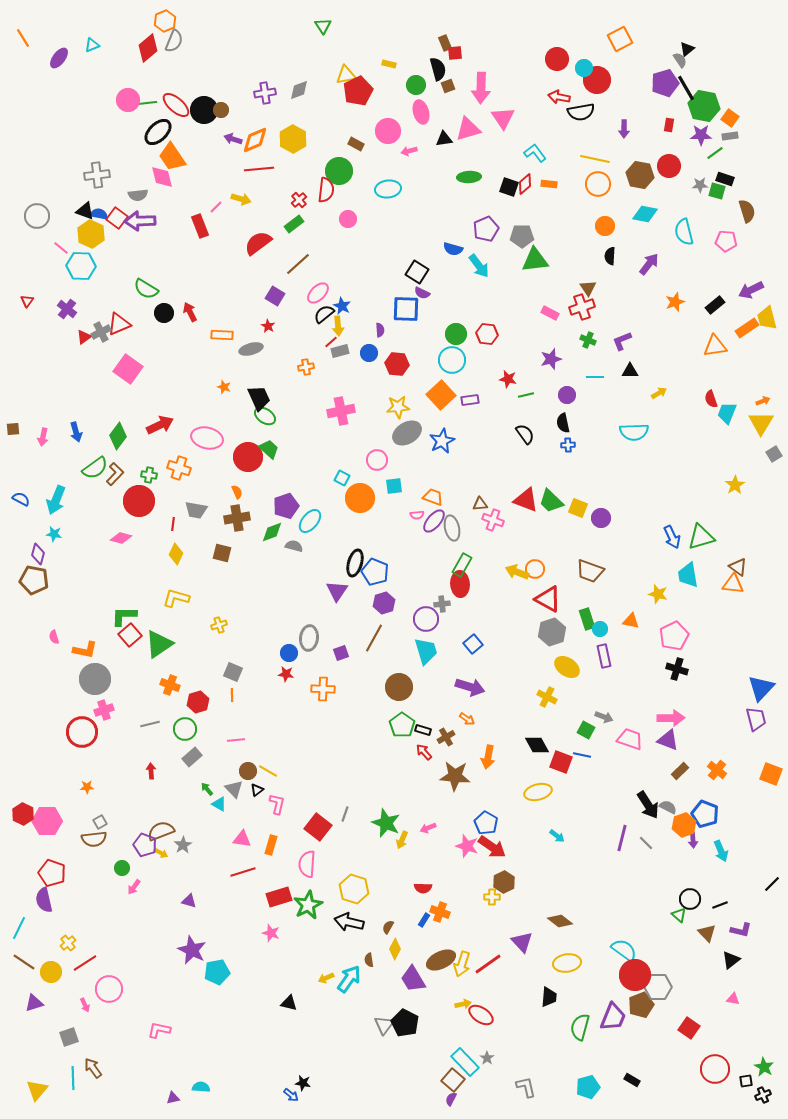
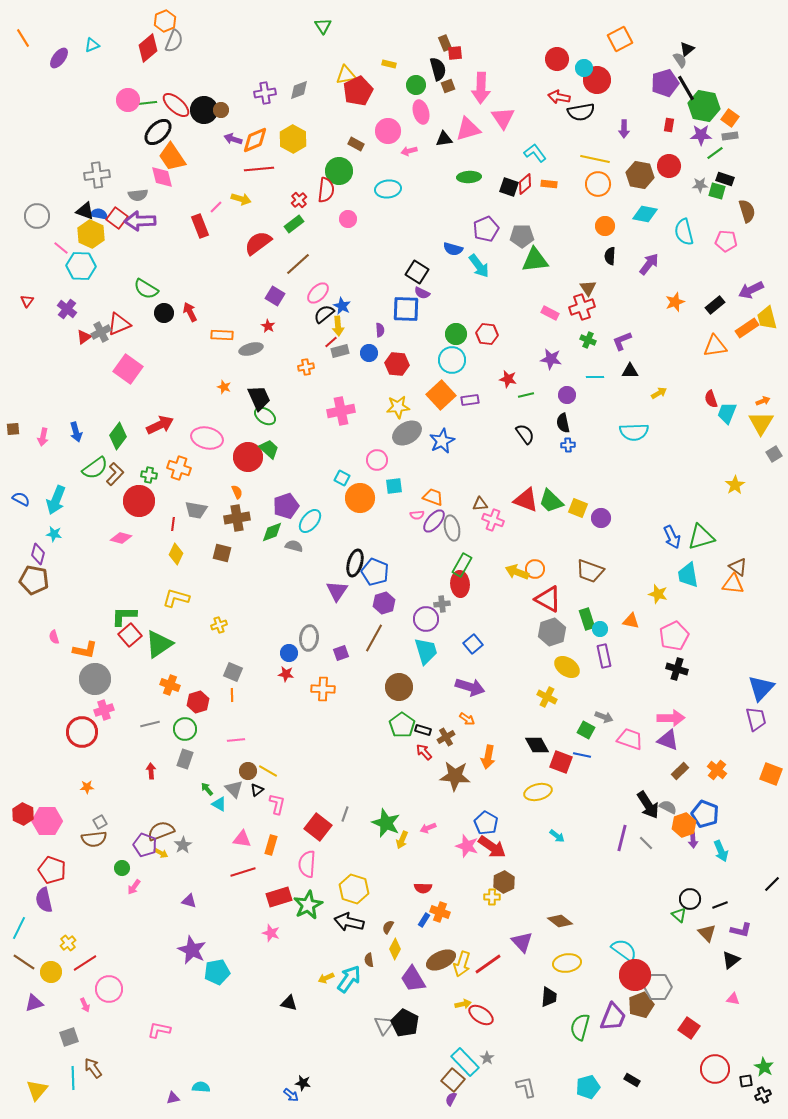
purple star at (551, 359): rotated 25 degrees clockwise
gray rectangle at (192, 757): moved 7 px left, 2 px down; rotated 30 degrees counterclockwise
red pentagon at (52, 873): moved 3 px up
